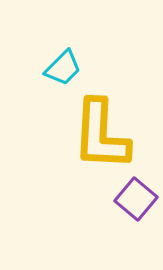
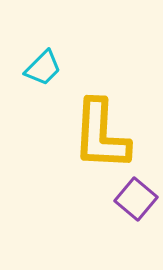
cyan trapezoid: moved 20 px left
